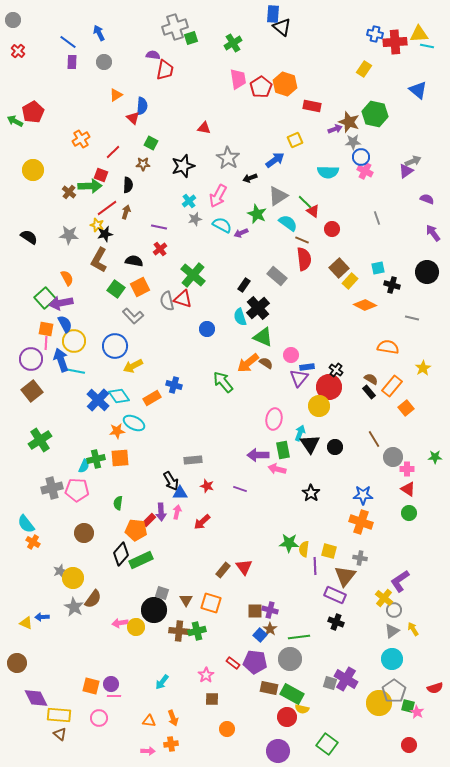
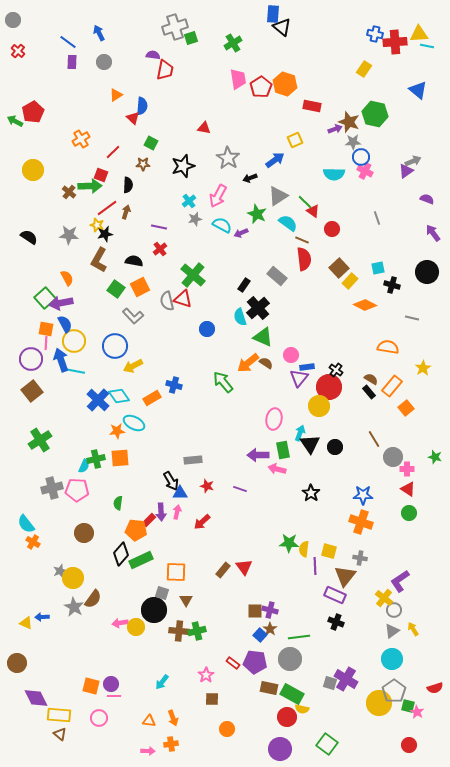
cyan semicircle at (328, 172): moved 6 px right, 2 px down
green star at (435, 457): rotated 16 degrees clockwise
orange square at (211, 603): moved 35 px left, 31 px up; rotated 15 degrees counterclockwise
purple circle at (278, 751): moved 2 px right, 2 px up
